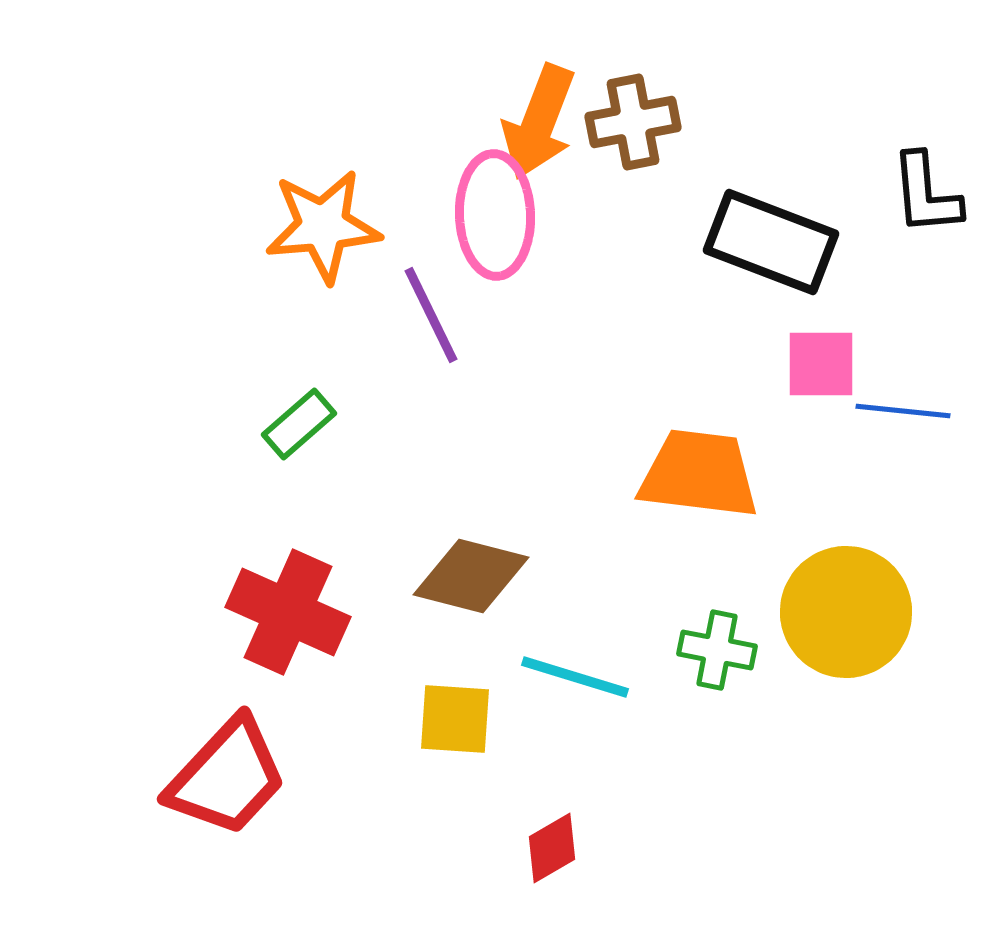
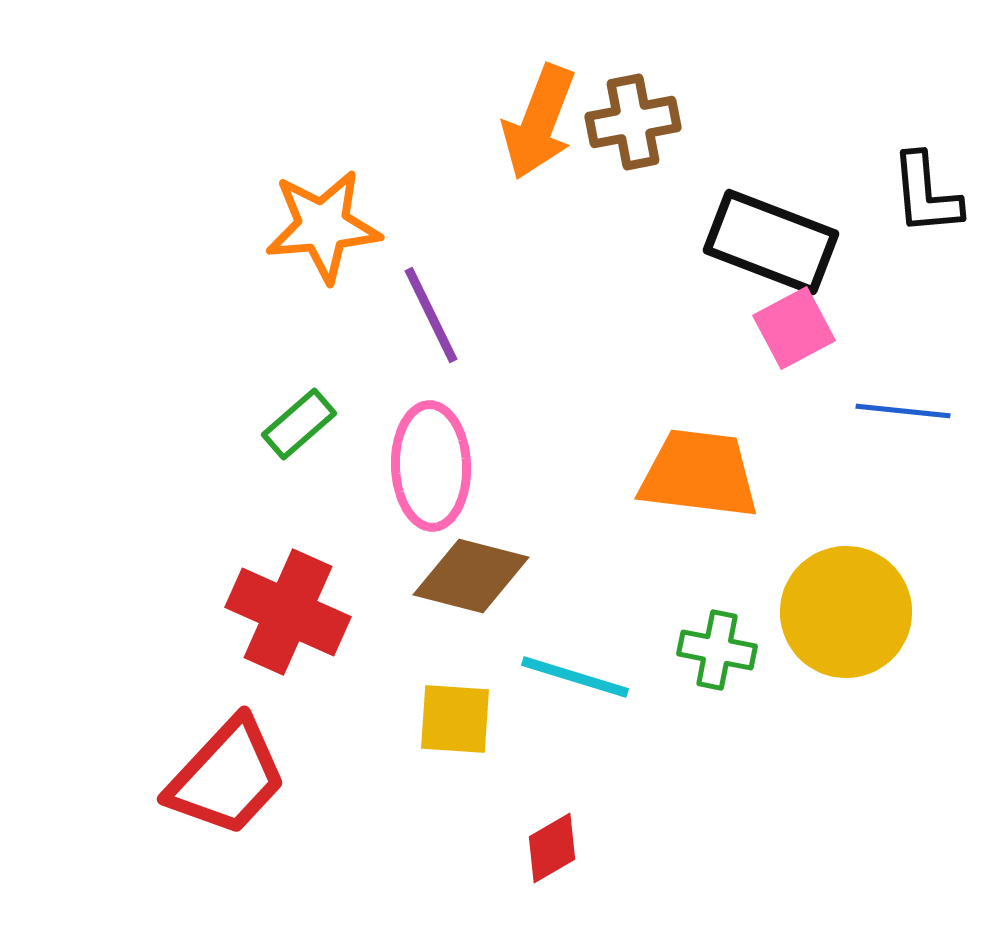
pink ellipse: moved 64 px left, 251 px down
pink square: moved 27 px left, 36 px up; rotated 28 degrees counterclockwise
